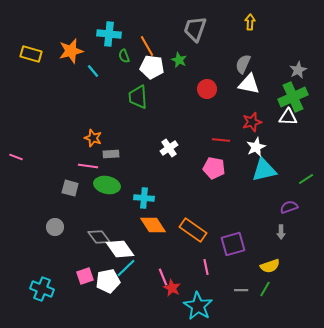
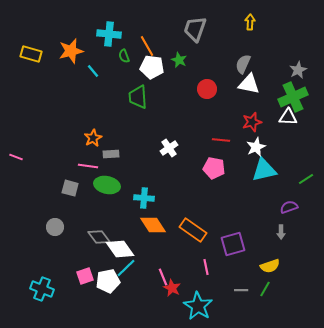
orange star at (93, 138): rotated 24 degrees clockwise
